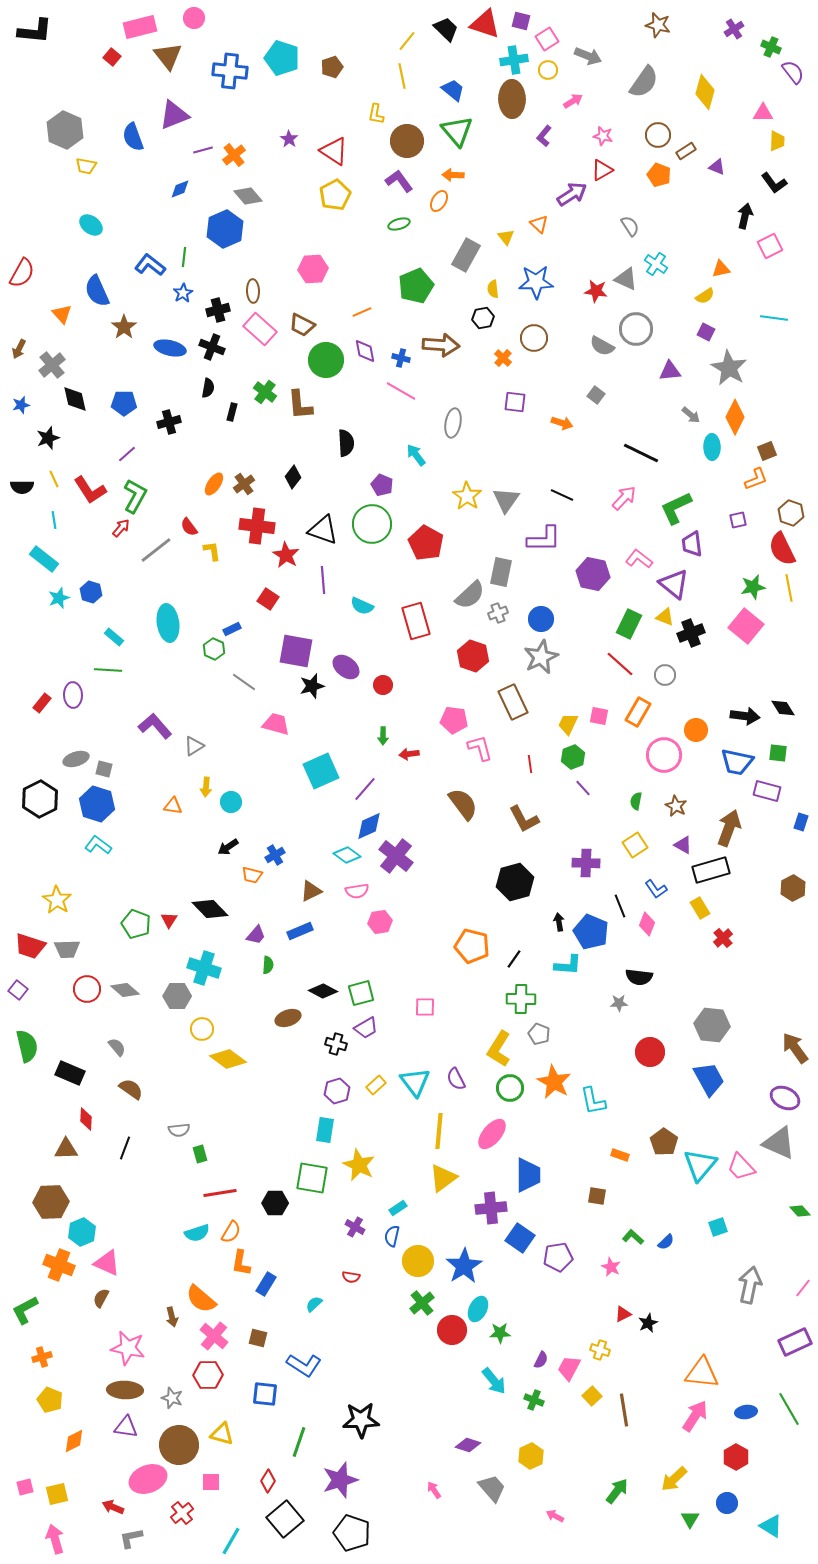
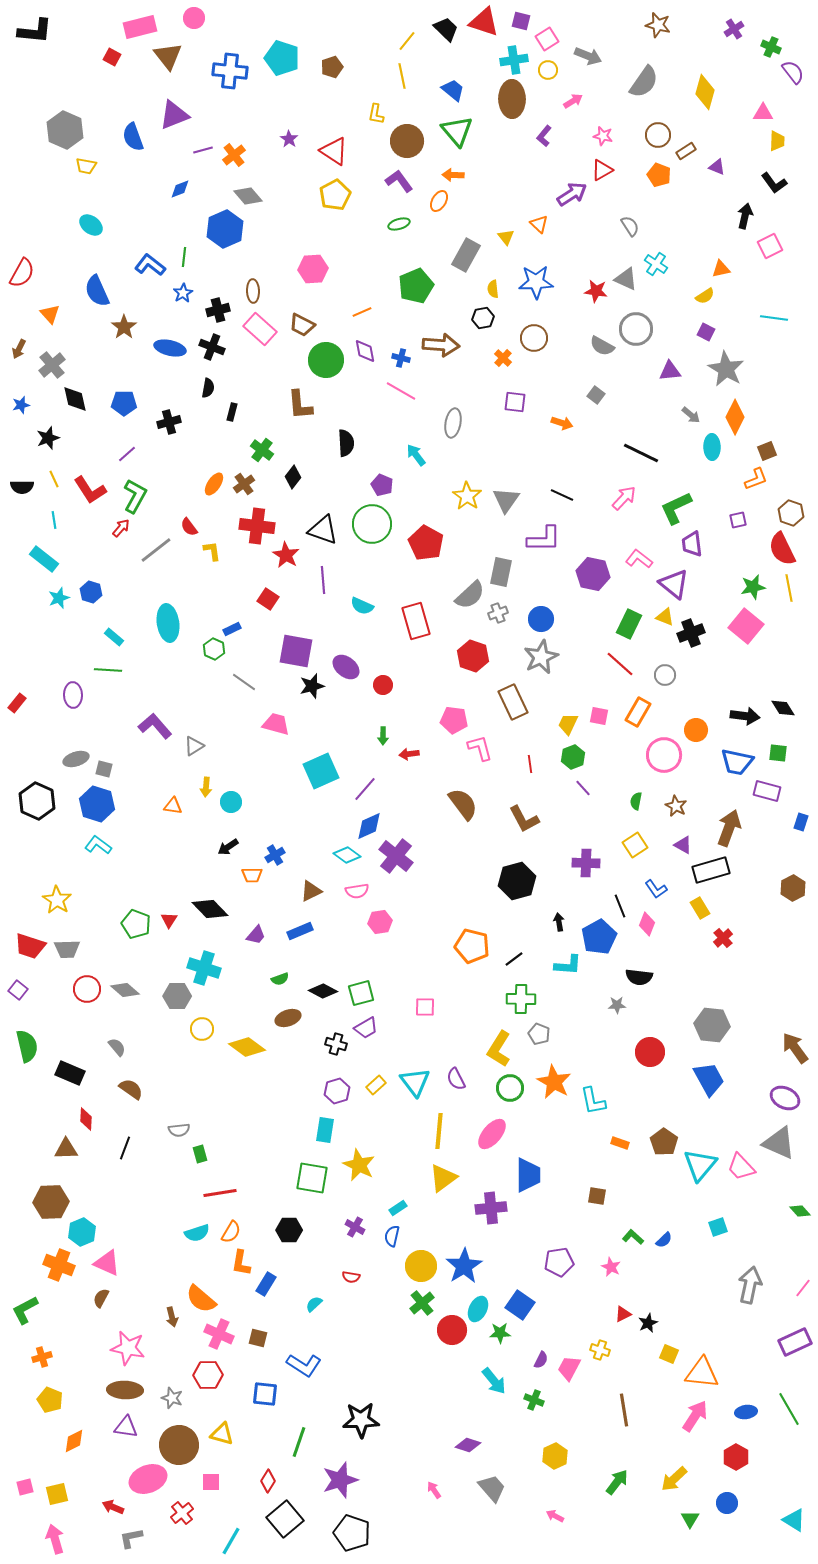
red triangle at (485, 24): moved 1 px left, 2 px up
red square at (112, 57): rotated 12 degrees counterclockwise
orange triangle at (62, 314): moved 12 px left
gray star at (729, 368): moved 3 px left, 1 px down
green cross at (265, 392): moved 3 px left, 58 px down
red rectangle at (42, 703): moved 25 px left
black hexagon at (40, 799): moved 3 px left, 2 px down; rotated 9 degrees counterclockwise
orange trapezoid at (252, 875): rotated 15 degrees counterclockwise
black hexagon at (515, 882): moved 2 px right, 1 px up
blue pentagon at (591, 932): moved 8 px right, 5 px down; rotated 20 degrees clockwise
black line at (514, 959): rotated 18 degrees clockwise
green semicircle at (268, 965): moved 12 px right, 14 px down; rotated 66 degrees clockwise
gray star at (619, 1003): moved 2 px left, 2 px down
yellow diamond at (228, 1059): moved 19 px right, 12 px up
orange rectangle at (620, 1155): moved 12 px up
black hexagon at (275, 1203): moved 14 px right, 27 px down
blue square at (520, 1238): moved 67 px down
blue semicircle at (666, 1242): moved 2 px left, 2 px up
purple pentagon at (558, 1257): moved 1 px right, 5 px down
yellow circle at (418, 1261): moved 3 px right, 5 px down
pink cross at (214, 1336): moved 5 px right, 2 px up; rotated 16 degrees counterclockwise
yellow square at (592, 1396): moved 77 px right, 42 px up; rotated 24 degrees counterclockwise
yellow hexagon at (531, 1456): moved 24 px right
green arrow at (617, 1491): moved 9 px up
cyan triangle at (771, 1526): moved 23 px right, 6 px up
